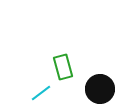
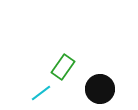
green rectangle: rotated 50 degrees clockwise
